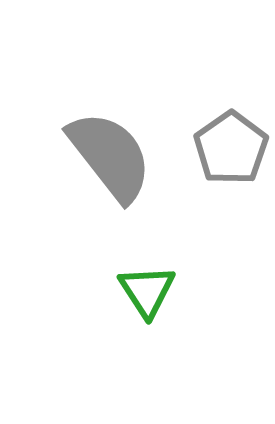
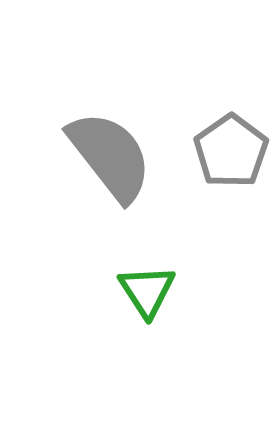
gray pentagon: moved 3 px down
